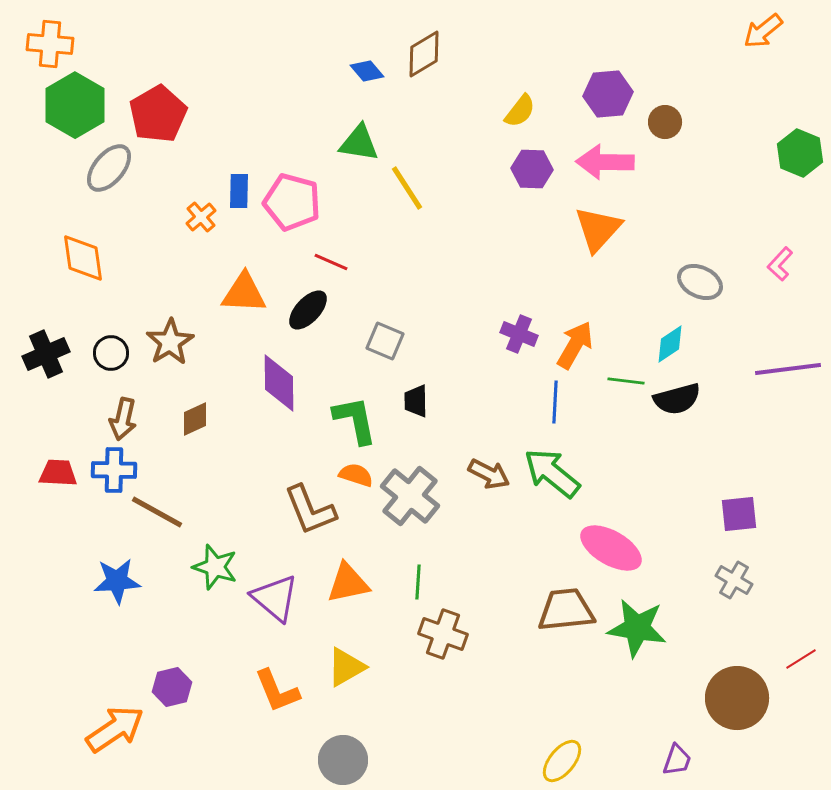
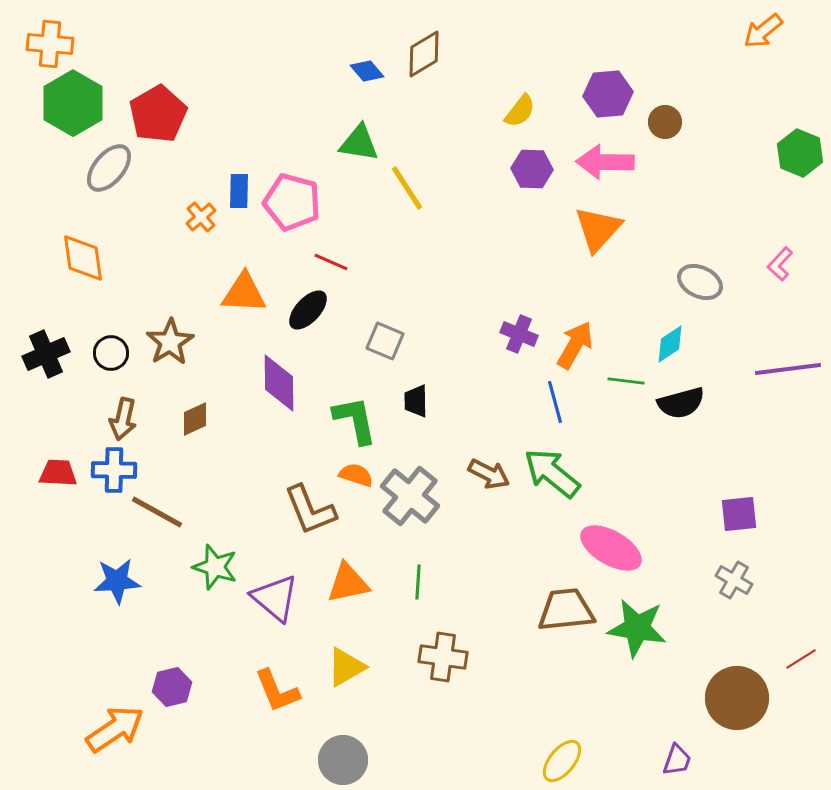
green hexagon at (75, 105): moved 2 px left, 2 px up
black semicircle at (677, 399): moved 4 px right, 4 px down
blue line at (555, 402): rotated 18 degrees counterclockwise
brown cross at (443, 634): moved 23 px down; rotated 12 degrees counterclockwise
